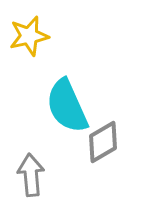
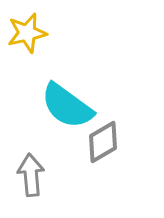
yellow star: moved 2 px left, 3 px up
cyan semicircle: rotated 30 degrees counterclockwise
